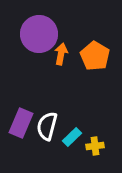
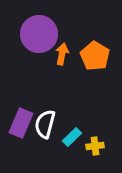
orange arrow: moved 1 px right
white semicircle: moved 2 px left, 2 px up
